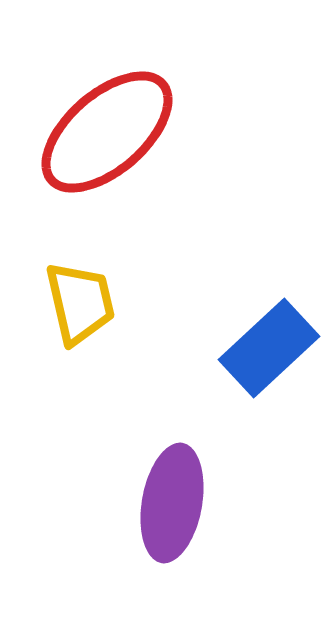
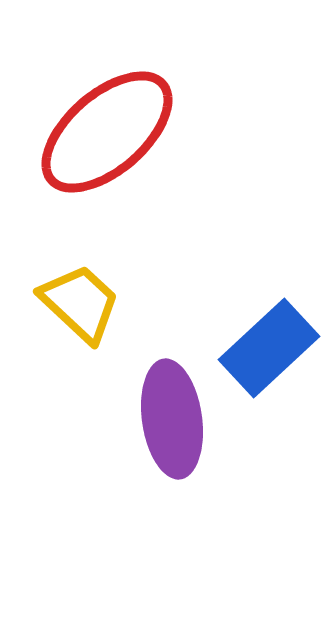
yellow trapezoid: rotated 34 degrees counterclockwise
purple ellipse: moved 84 px up; rotated 18 degrees counterclockwise
